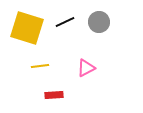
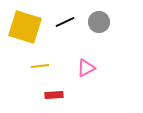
yellow square: moved 2 px left, 1 px up
